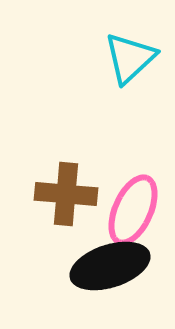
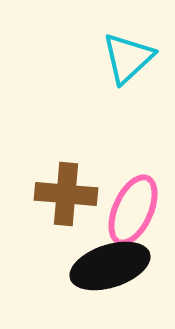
cyan triangle: moved 2 px left
